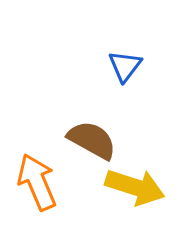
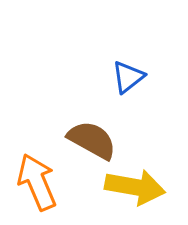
blue triangle: moved 3 px right, 11 px down; rotated 15 degrees clockwise
yellow arrow: rotated 8 degrees counterclockwise
